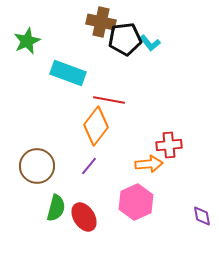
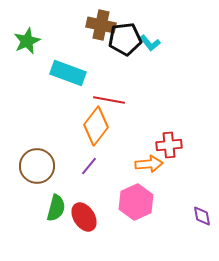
brown cross: moved 3 px down
